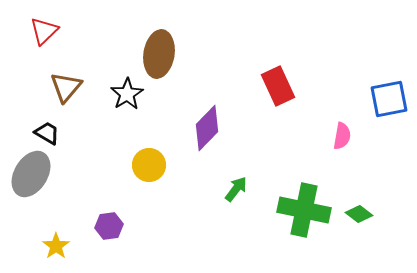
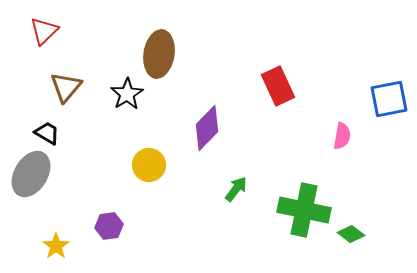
green diamond: moved 8 px left, 20 px down
